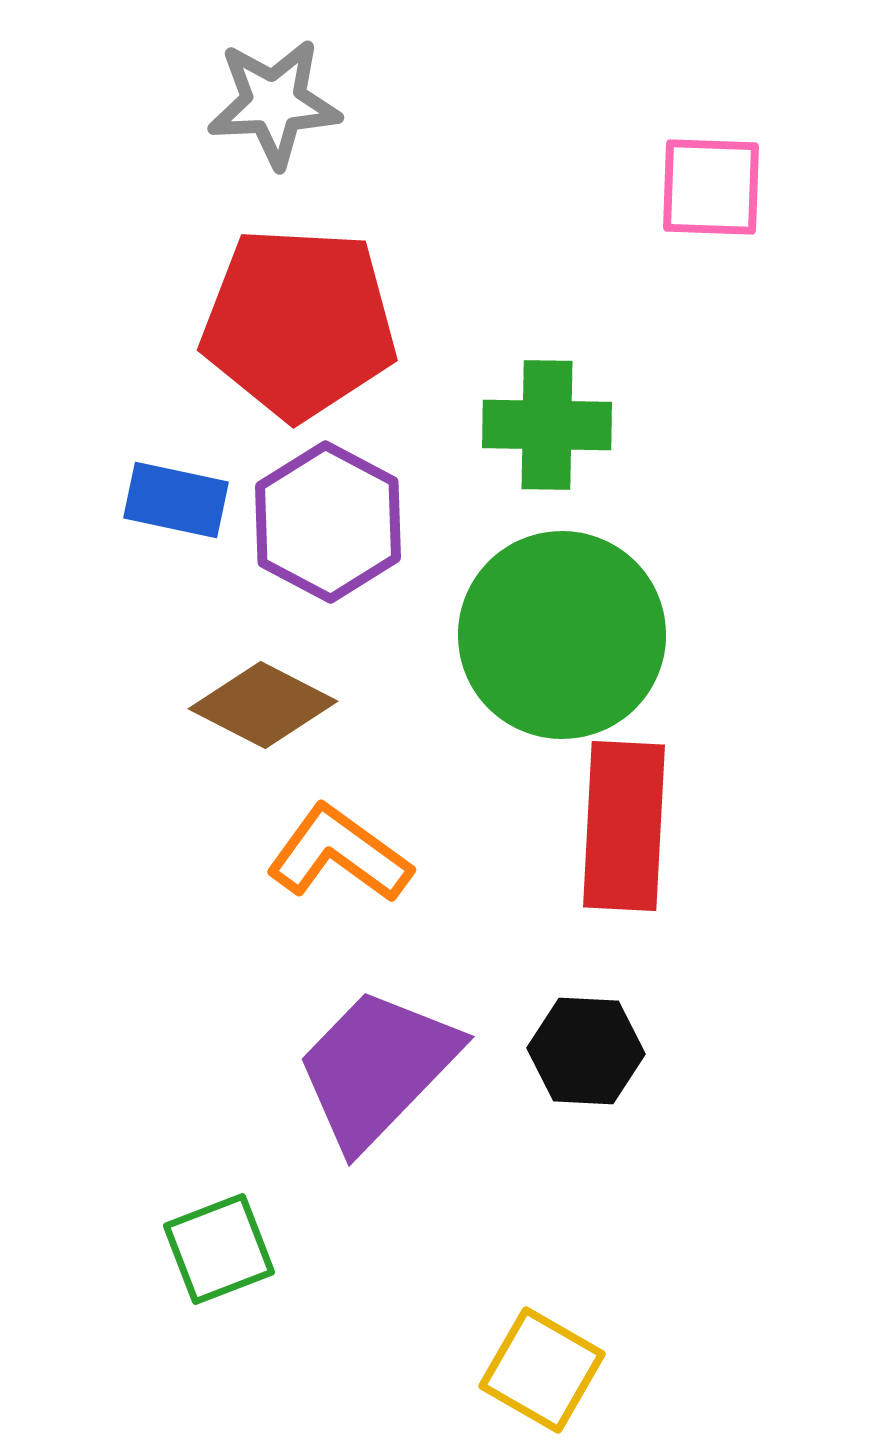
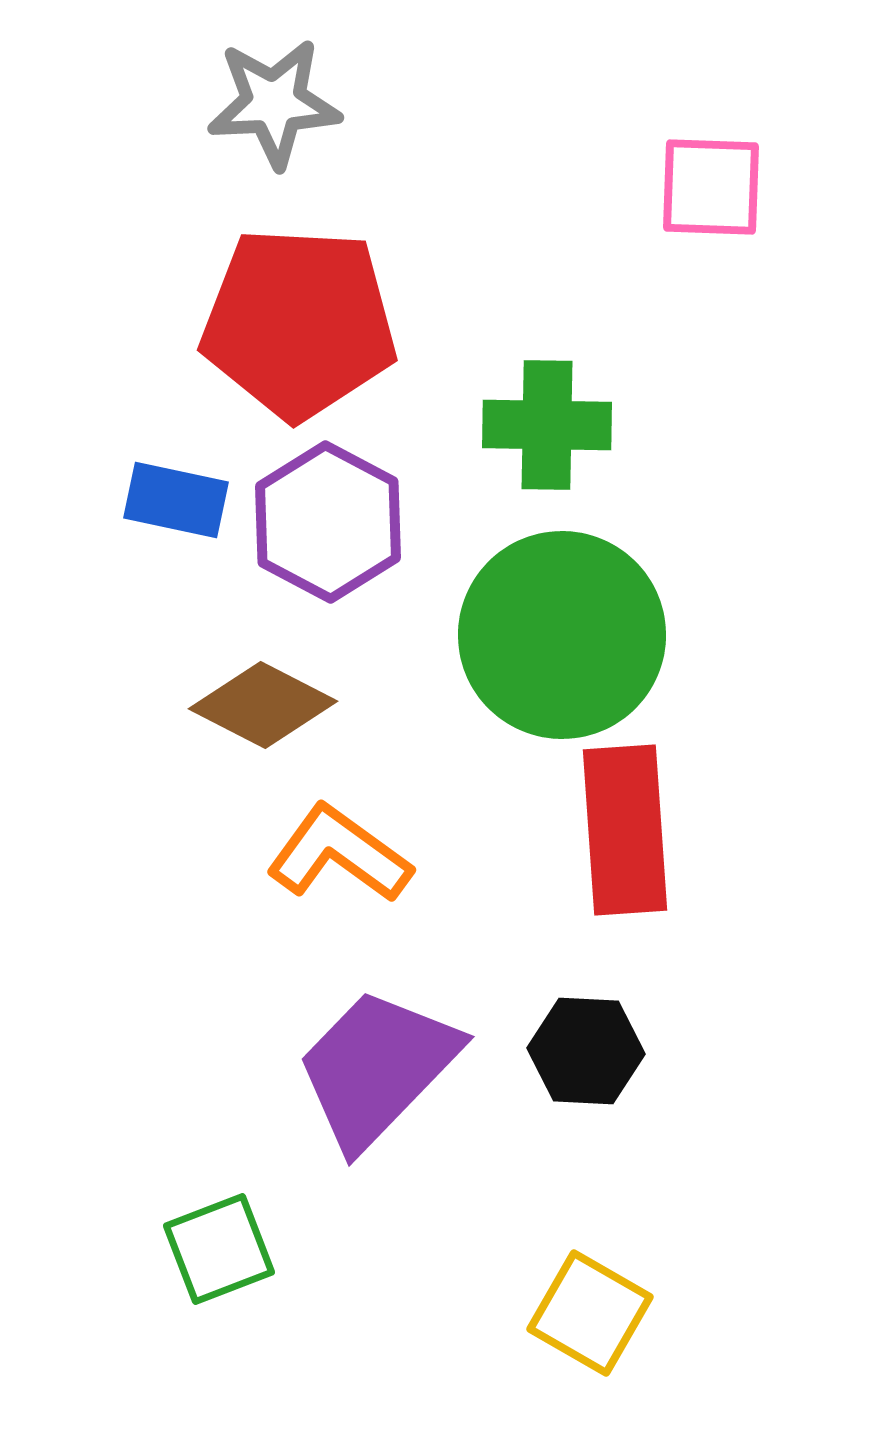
red rectangle: moved 1 px right, 4 px down; rotated 7 degrees counterclockwise
yellow square: moved 48 px right, 57 px up
